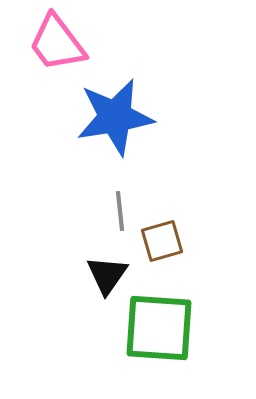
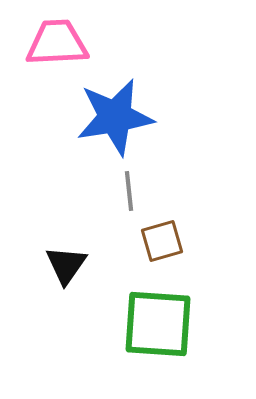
pink trapezoid: rotated 124 degrees clockwise
gray line: moved 9 px right, 20 px up
black triangle: moved 41 px left, 10 px up
green square: moved 1 px left, 4 px up
